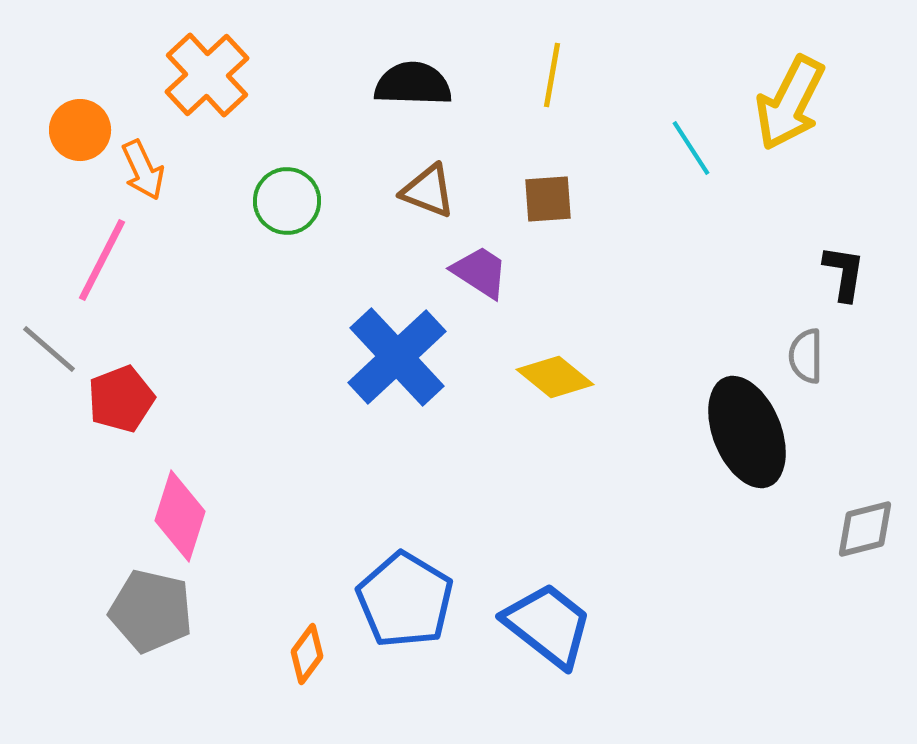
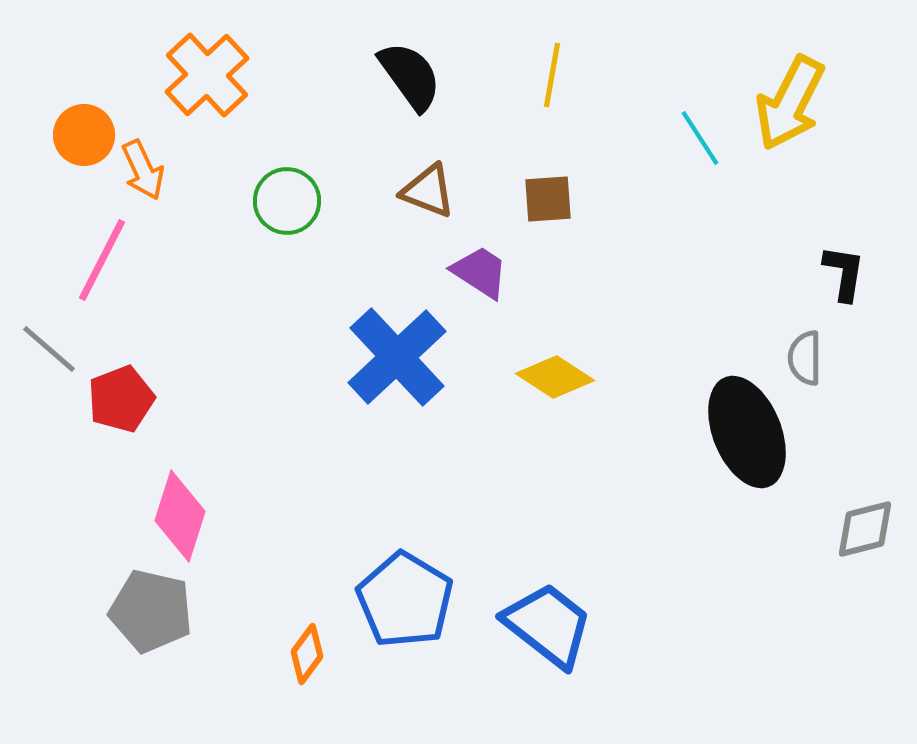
black semicircle: moved 3 px left, 8 px up; rotated 52 degrees clockwise
orange circle: moved 4 px right, 5 px down
cyan line: moved 9 px right, 10 px up
gray semicircle: moved 1 px left, 2 px down
yellow diamond: rotated 6 degrees counterclockwise
